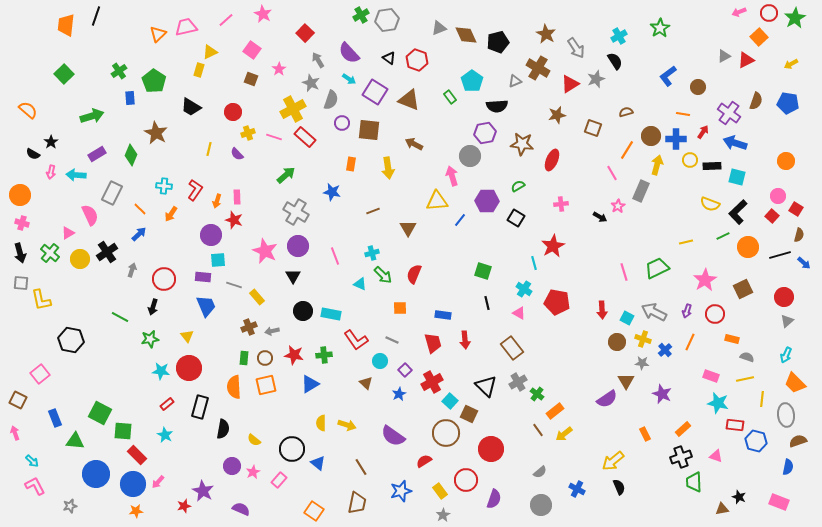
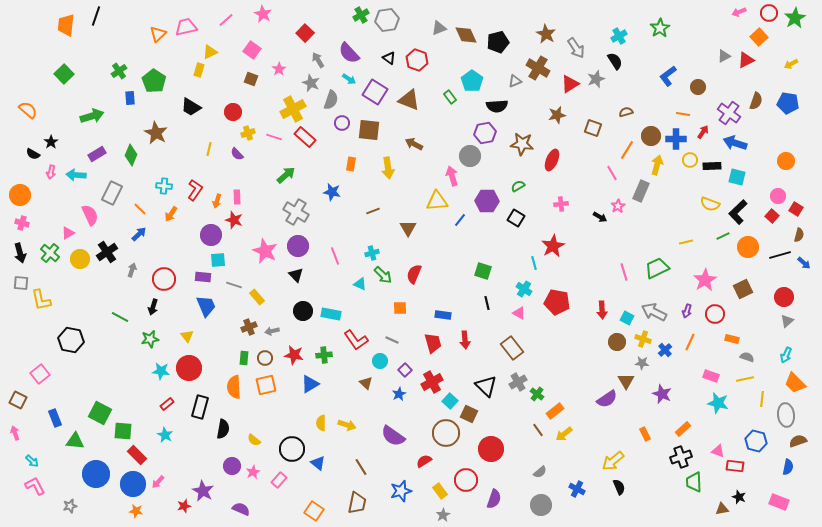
black triangle at (293, 276): moved 3 px right, 1 px up; rotated 14 degrees counterclockwise
red rectangle at (735, 425): moved 41 px down
pink triangle at (716, 456): moved 2 px right, 5 px up
orange star at (136, 511): rotated 16 degrees clockwise
